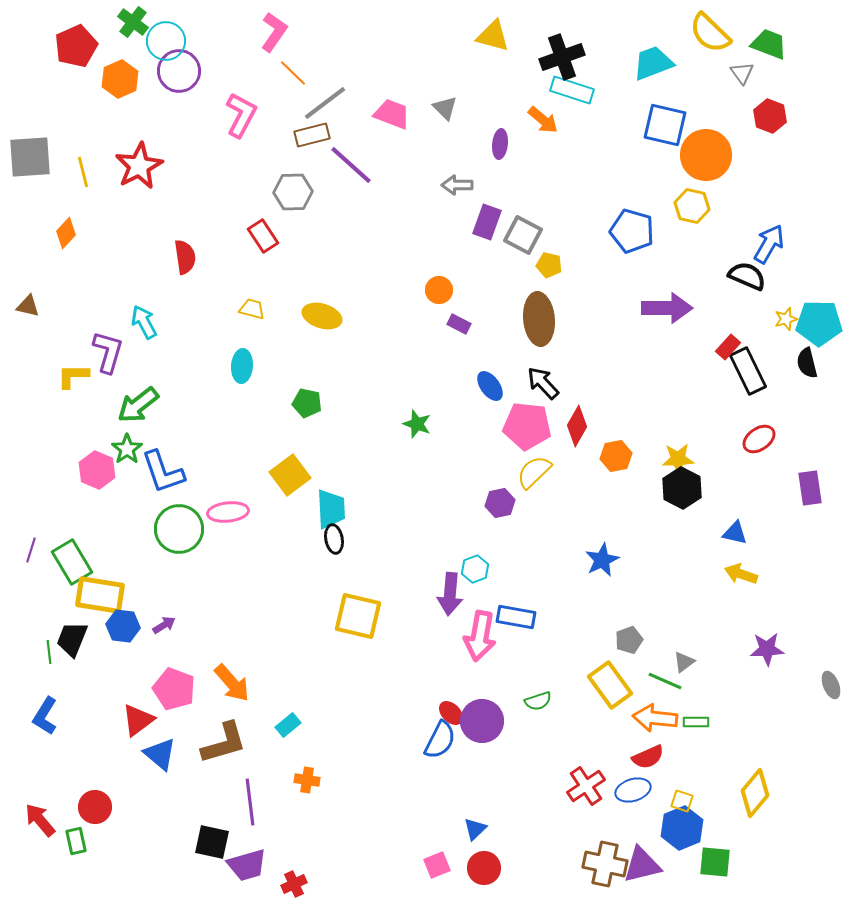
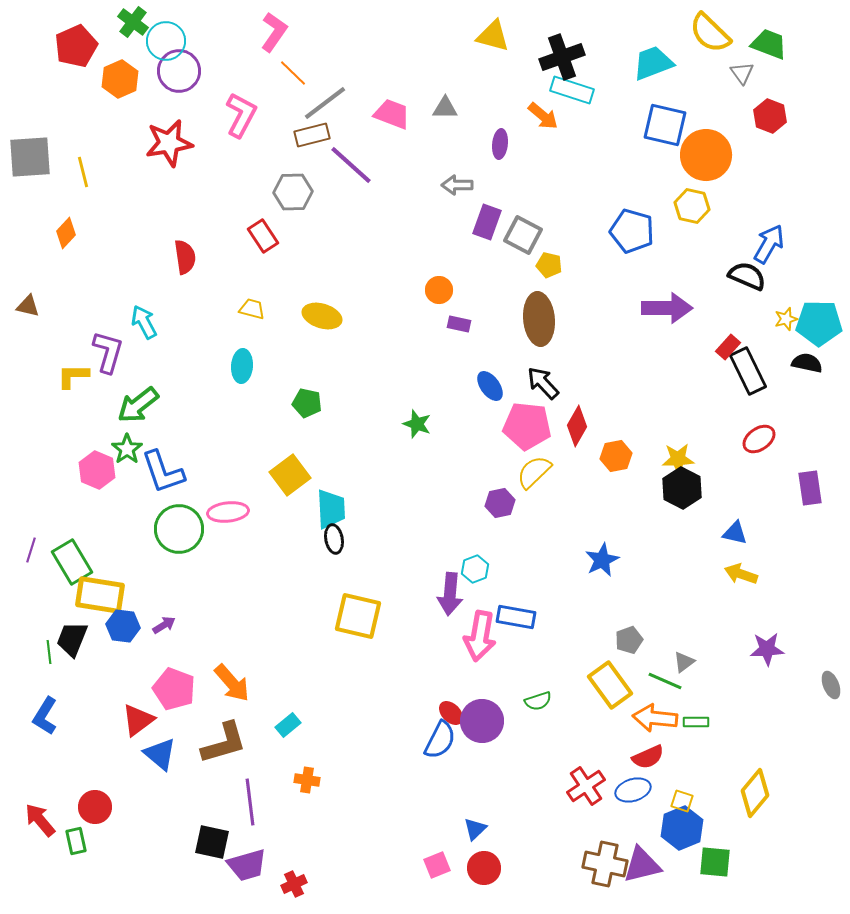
gray triangle at (445, 108): rotated 44 degrees counterclockwise
orange arrow at (543, 120): moved 4 px up
red star at (139, 166): moved 30 px right, 23 px up; rotated 18 degrees clockwise
purple rectangle at (459, 324): rotated 15 degrees counterclockwise
black semicircle at (807, 363): rotated 116 degrees clockwise
